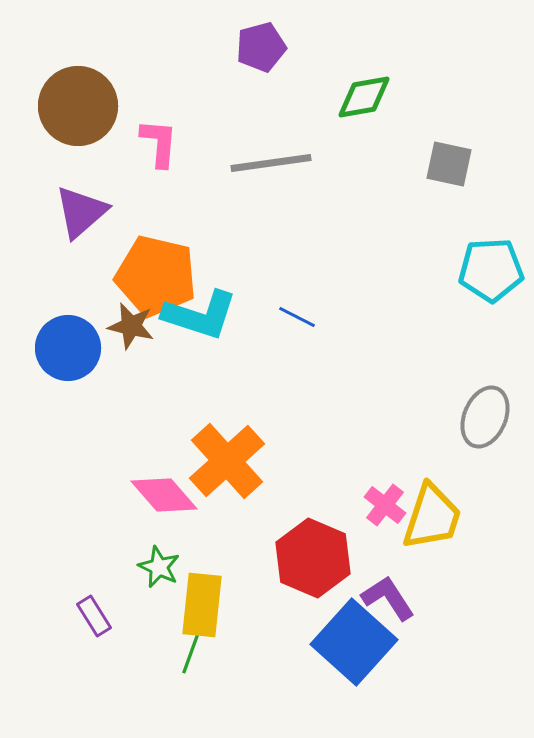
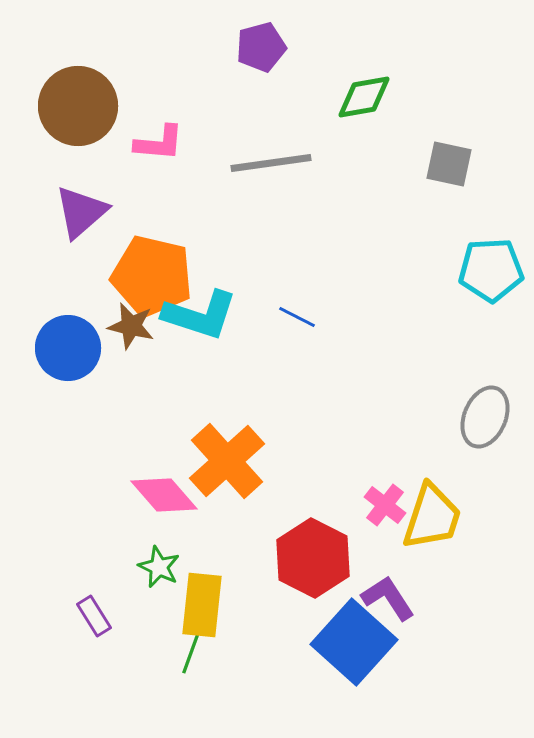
pink L-shape: rotated 90 degrees clockwise
orange pentagon: moved 4 px left
red hexagon: rotated 4 degrees clockwise
